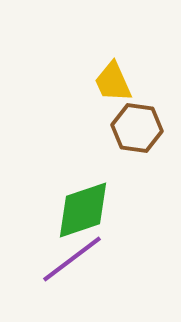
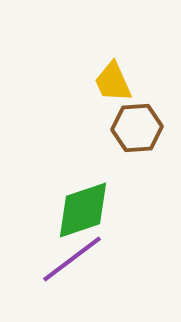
brown hexagon: rotated 12 degrees counterclockwise
